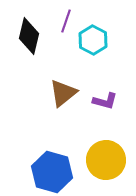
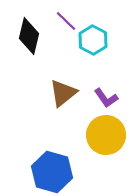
purple line: rotated 65 degrees counterclockwise
purple L-shape: moved 1 px right, 3 px up; rotated 40 degrees clockwise
yellow circle: moved 25 px up
